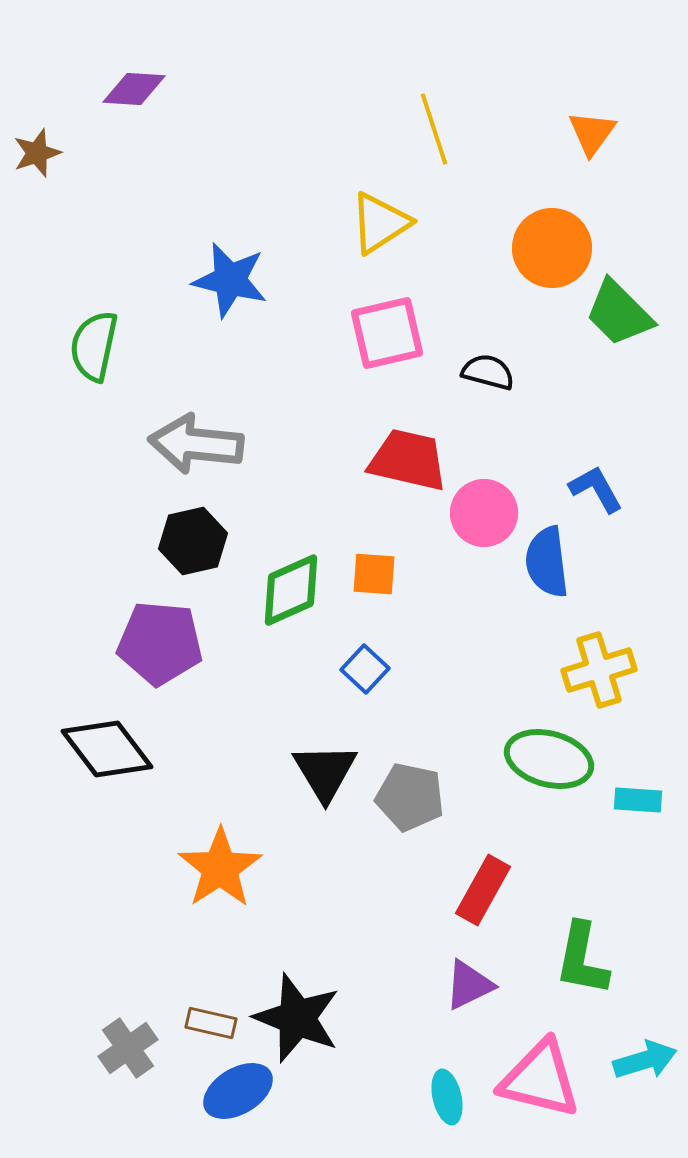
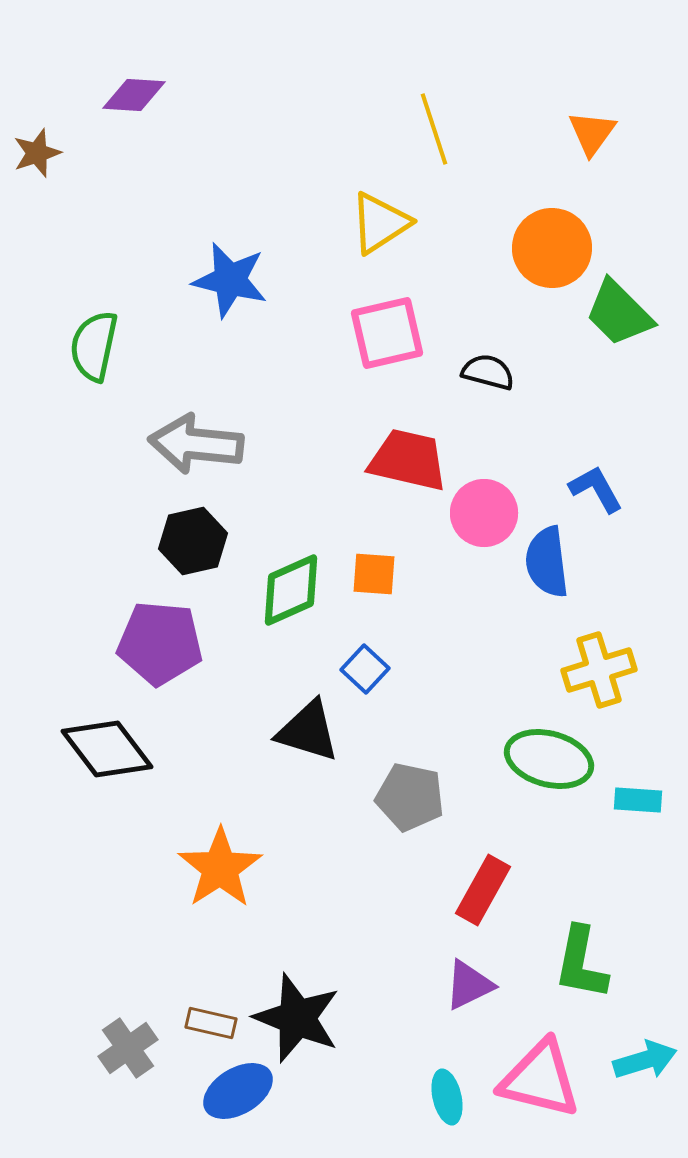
purple diamond: moved 6 px down
black triangle: moved 17 px left, 41 px up; rotated 42 degrees counterclockwise
green L-shape: moved 1 px left, 4 px down
